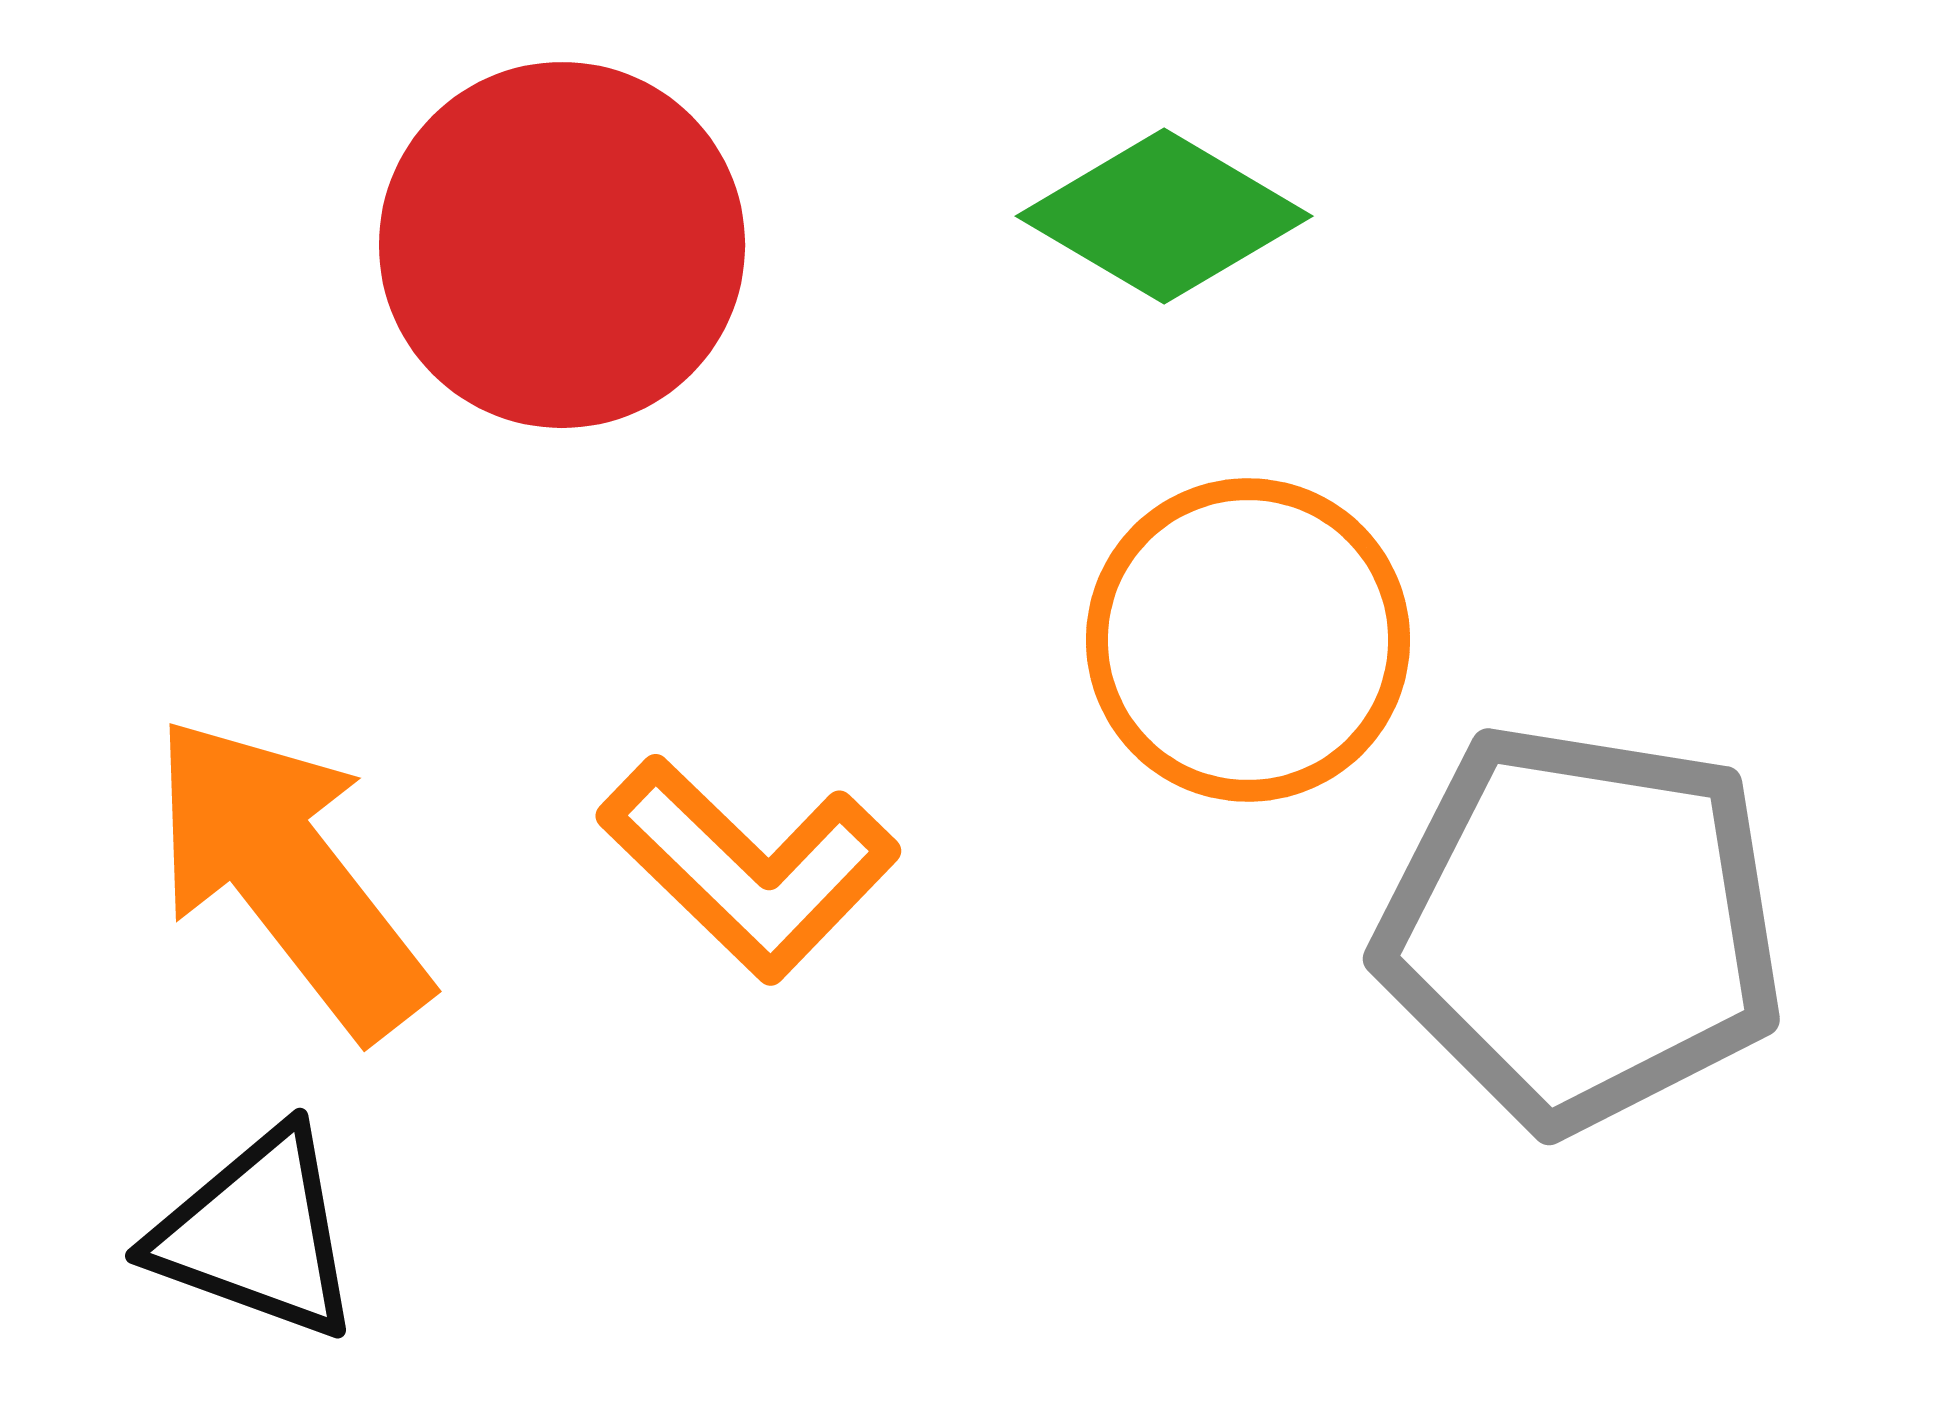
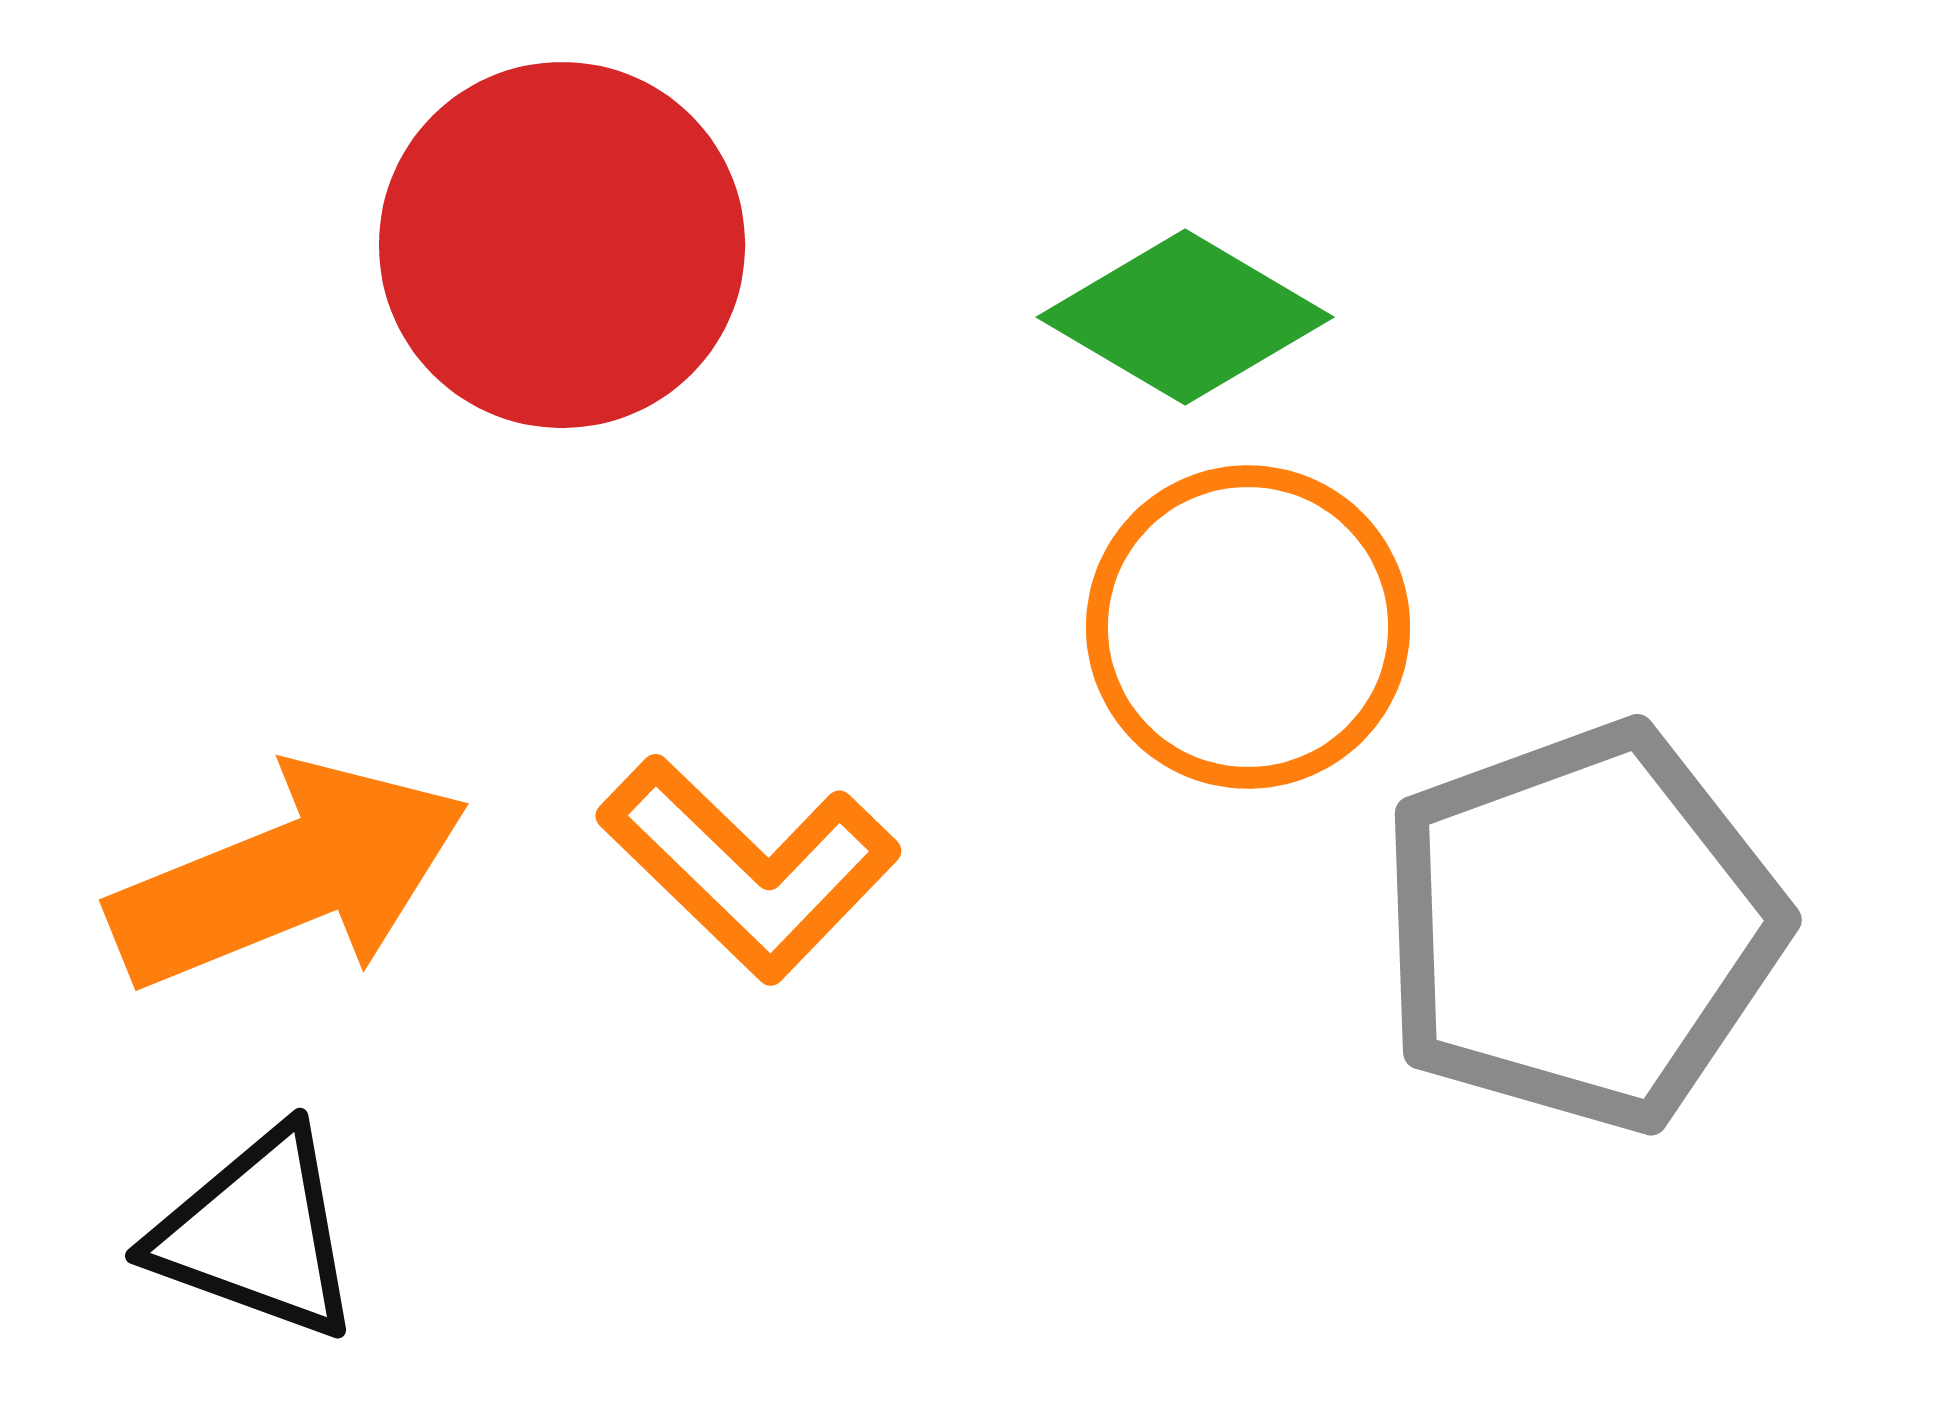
green diamond: moved 21 px right, 101 px down
orange circle: moved 13 px up
orange arrow: rotated 106 degrees clockwise
gray pentagon: rotated 29 degrees counterclockwise
